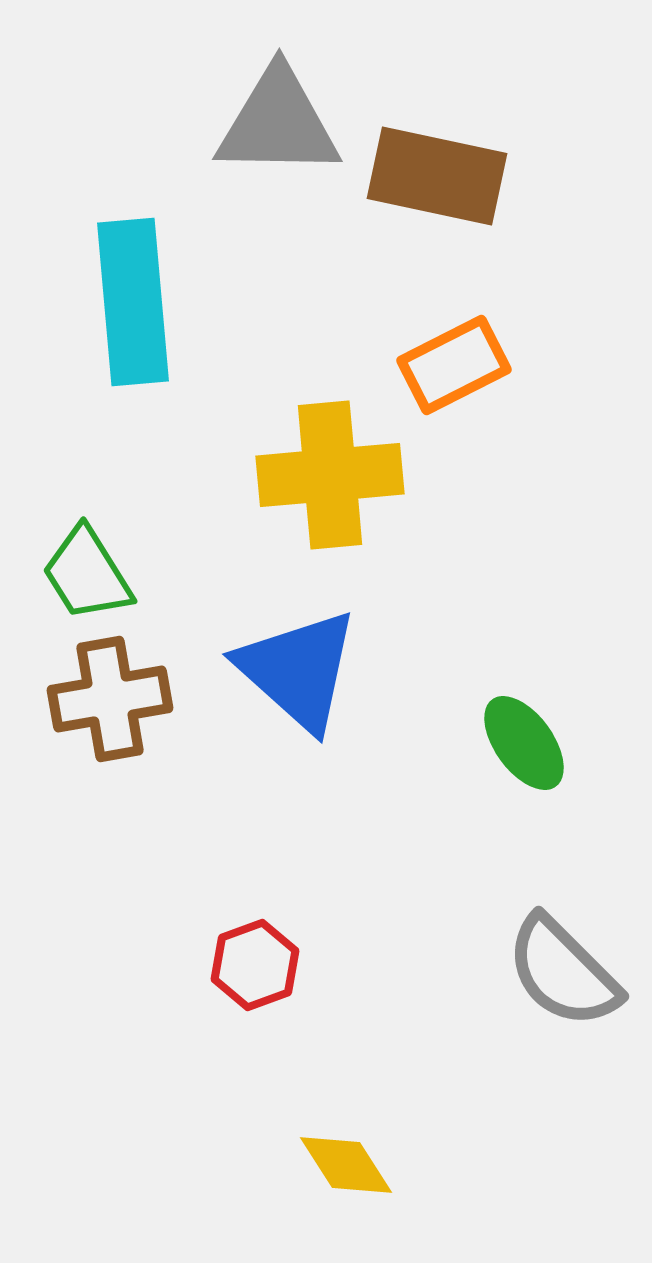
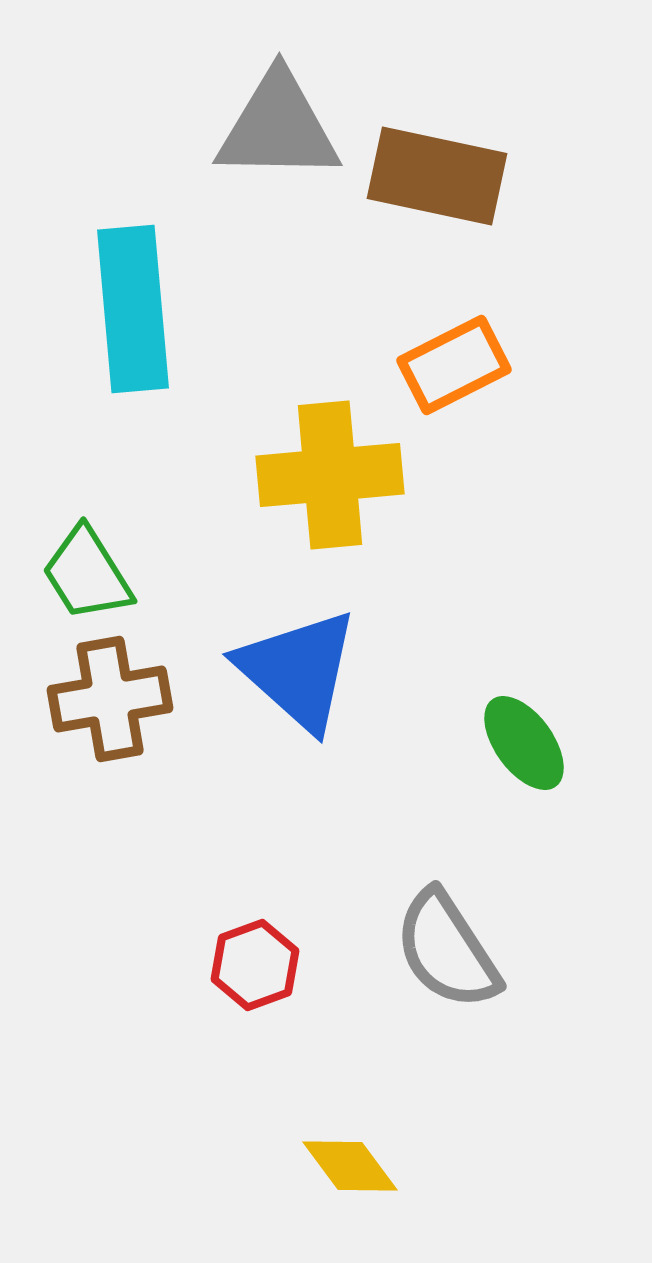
gray triangle: moved 4 px down
cyan rectangle: moved 7 px down
gray semicircle: moved 116 px left, 22 px up; rotated 12 degrees clockwise
yellow diamond: moved 4 px right, 1 px down; rotated 4 degrees counterclockwise
